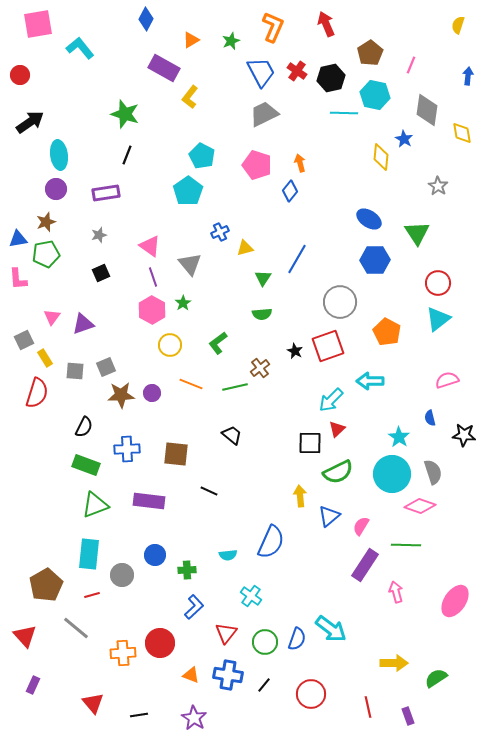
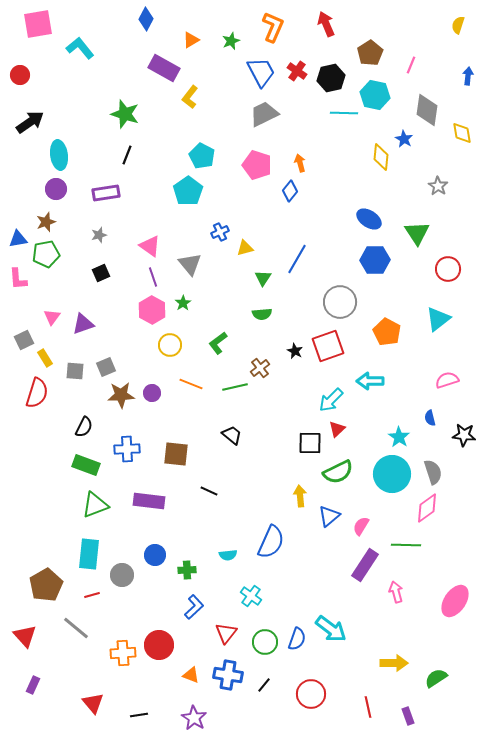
red circle at (438, 283): moved 10 px right, 14 px up
pink diamond at (420, 506): moved 7 px right, 2 px down; rotated 56 degrees counterclockwise
red circle at (160, 643): moved 1 px left, 2 px down
